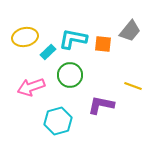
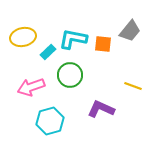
yellow ellipse: moved 2 px left
purple L-shape: moved 4 px down; rotated 12 degrees clockwise
cyan hexagon: moved 8 px left
